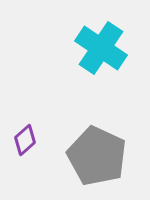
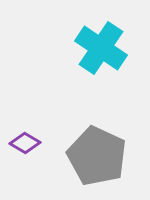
purple diamond: moved 3 px down; rotated 72 degrees clockwise
